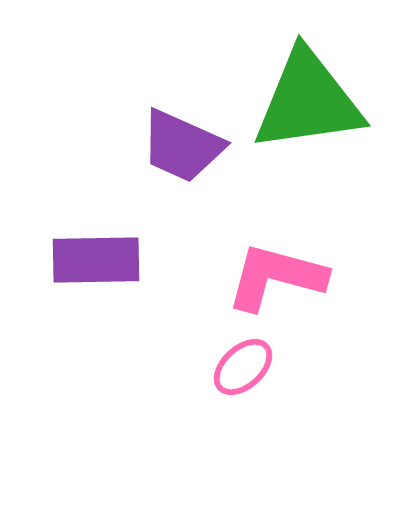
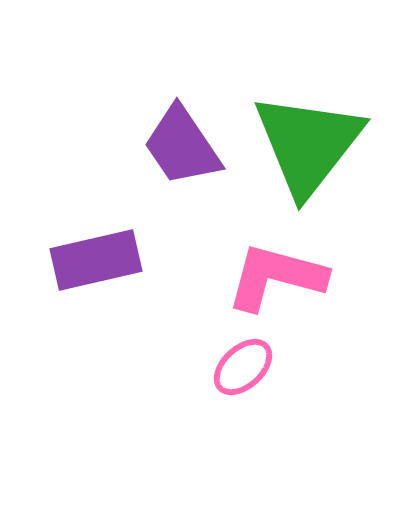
green triangle: moved 43 px down; rotated 44 degrees counterclockwise
purple trapezoid: rotated 32 degrees clockwise
purple rectangle: rotated 12 degrees counterclockwise
